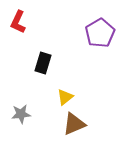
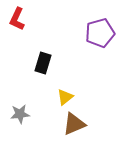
red L-shape: moved 1 px left, 3 px up
purple pentagon: rotated 16 degrees clockwise
gray star: moved 1 px left
